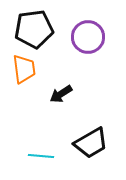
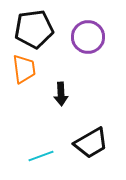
black arrow: rotated 60 degrees counterclockwise
cyan line: rotated 25 degrees counterclockwise
